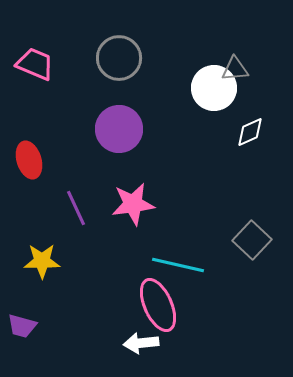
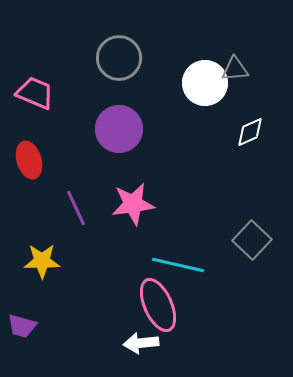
pink trapezoid: moved 29 px down
white circle: moved 9 px left, 5 px up
